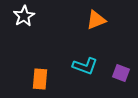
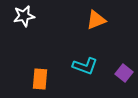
white star: rotated 20 degrees clockwise
purple square: moved 3 px right; rotated 18 degrees clockwise
